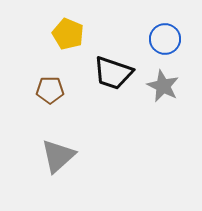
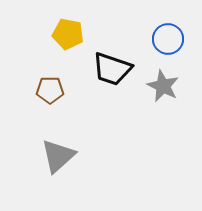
yellow pentagon: rotated 12 degrees counterclockwise
blue circle: moved 3 px right
black trapezoid: moved 1 px left, 4 px up
